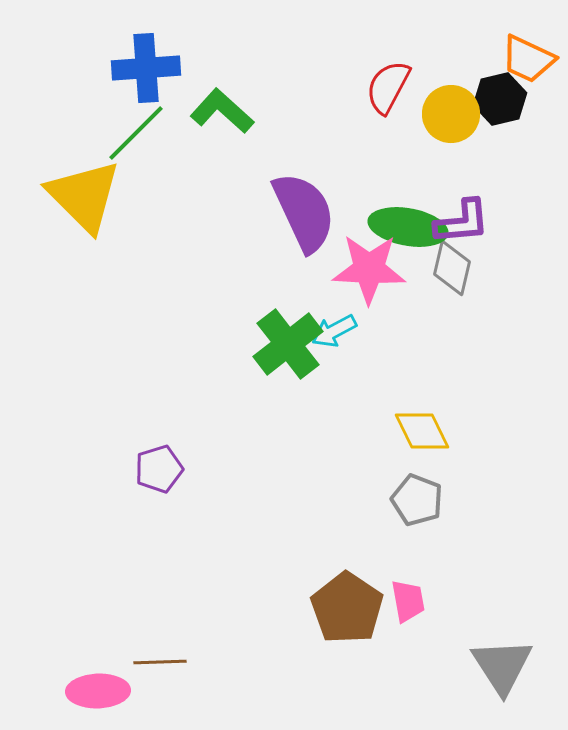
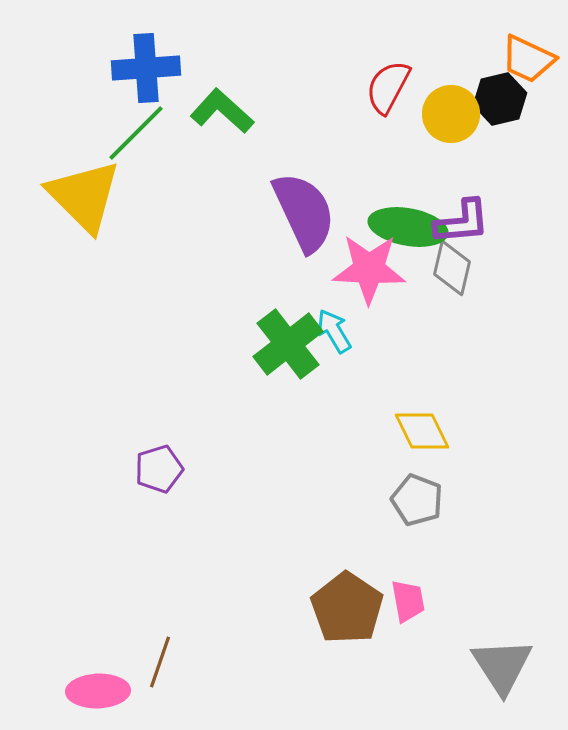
cyan arrow: rotated 87 degrees clockwise
brown line: rotated 69 degrees counterclockwise
